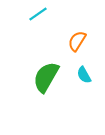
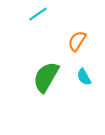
cyan semicircle: moved 2 px down
